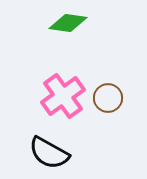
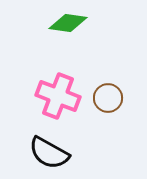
pink cross: moved 5 px left; rotated 33 degrees counterclockwise
